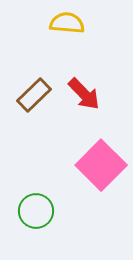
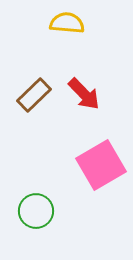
pink square: rotated 15 degrees clockwise
